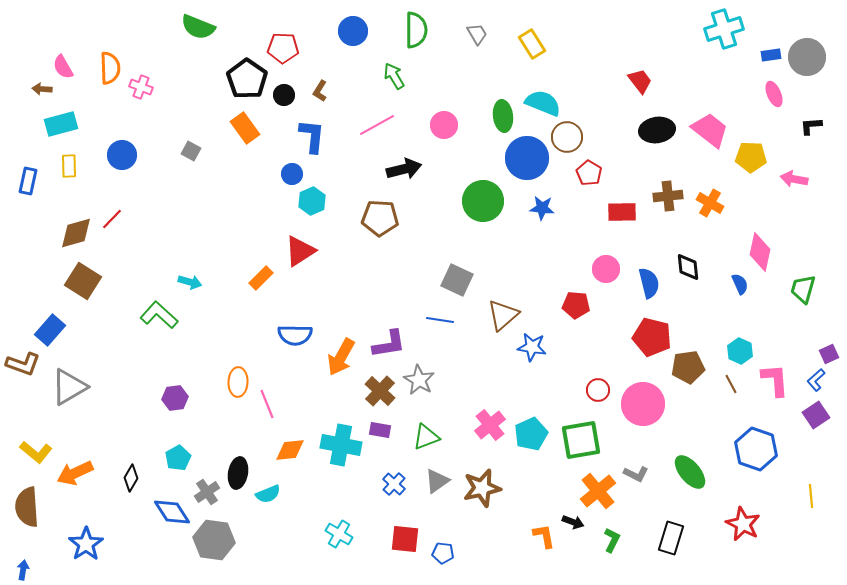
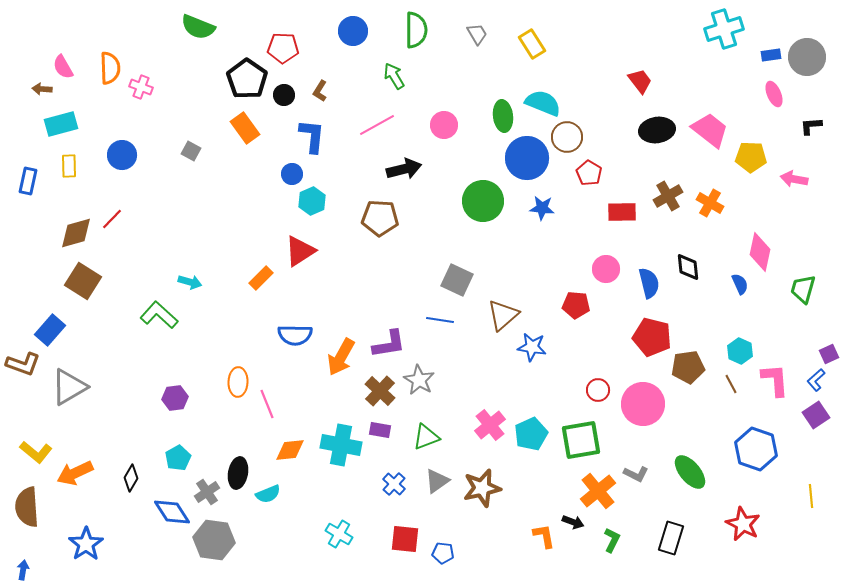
brown cross at (668, 196): rotated 24 degrees counterclockwise
